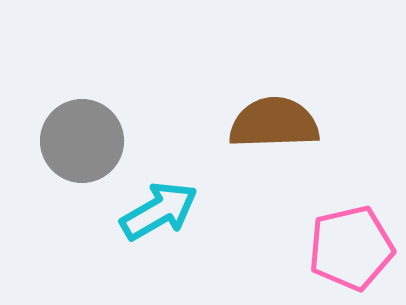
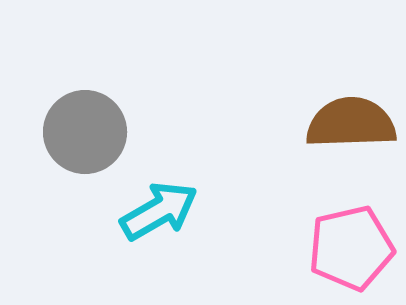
brown semicircle: moved 77 px right
gray circle: moved 3 px right, 9 px up
